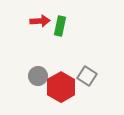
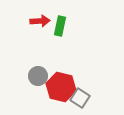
gray square: moved 7 px left, 22 px down
red hexagon: rotated 16 degrees counterclockwise
